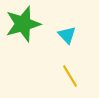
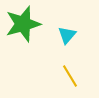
cyan triangle: rotated 24 degrees clockwise
